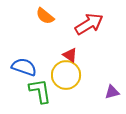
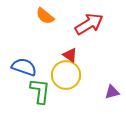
green L-shape: rotated 16 degrees clockwise
